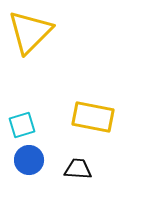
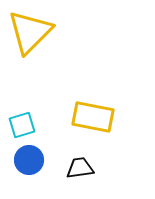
black trapezoid: moved 2 px right, 1 px up; rotated 12 degrees counterclockwise
